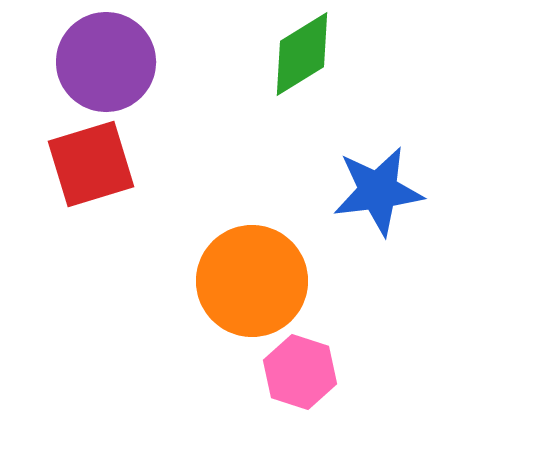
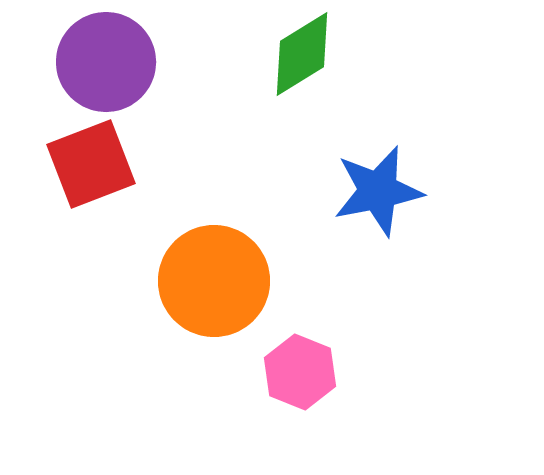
red square: rotated 4 degrees counterclockwise
blue star: rotated 4 degrees counterclockwise
orange circle: moved 38 px left
pink hexagon: rotated 4 degrees clockwise
